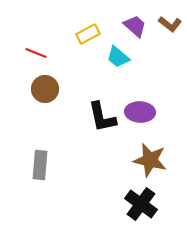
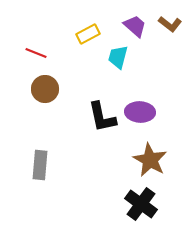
cyan trapezoid: rotated 65 degrees clockwise
brown star: rotated 16 degrees clockwise
